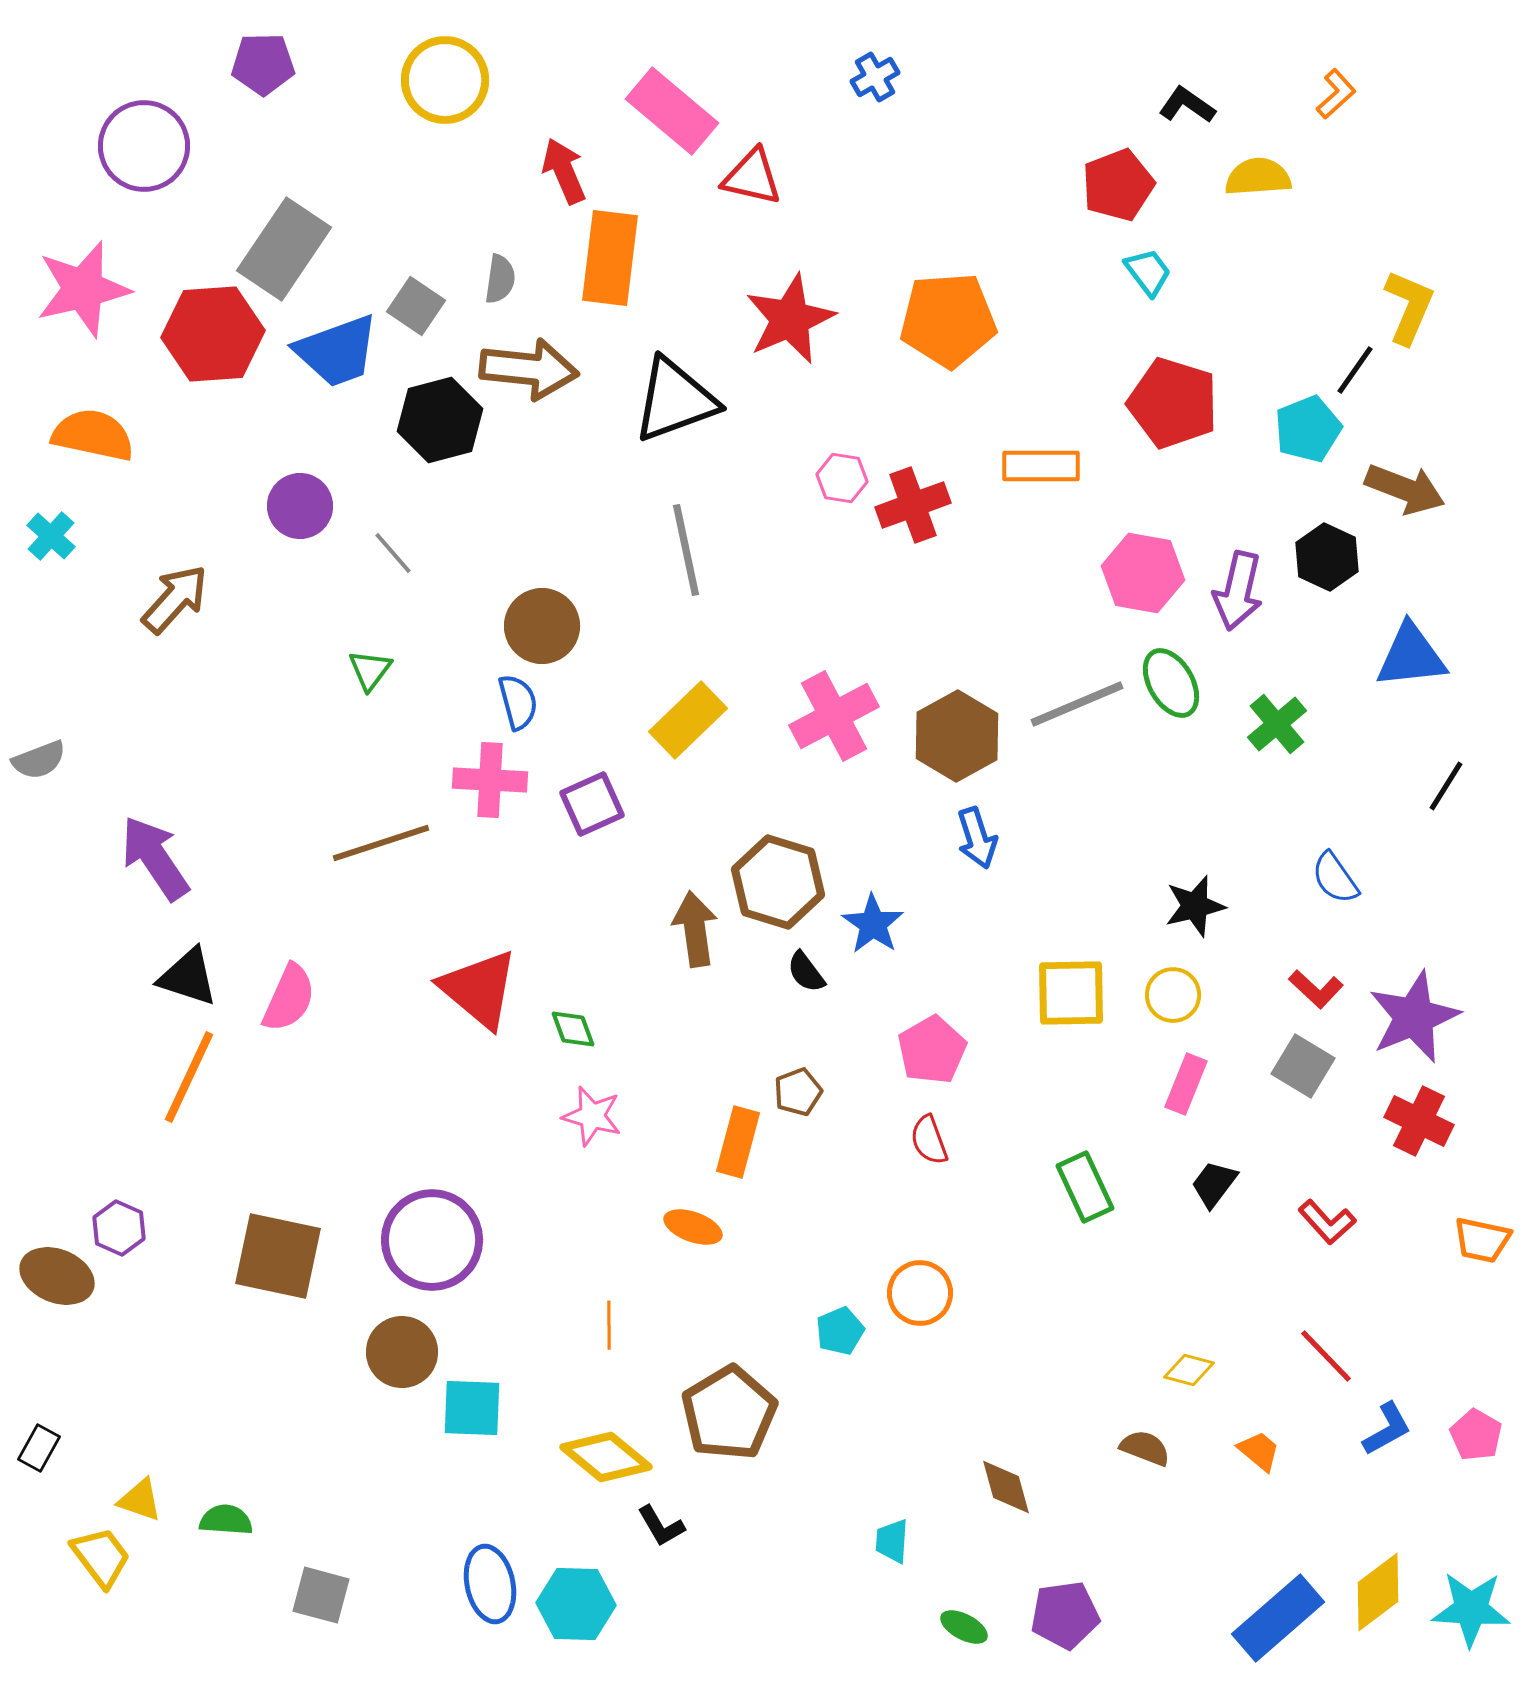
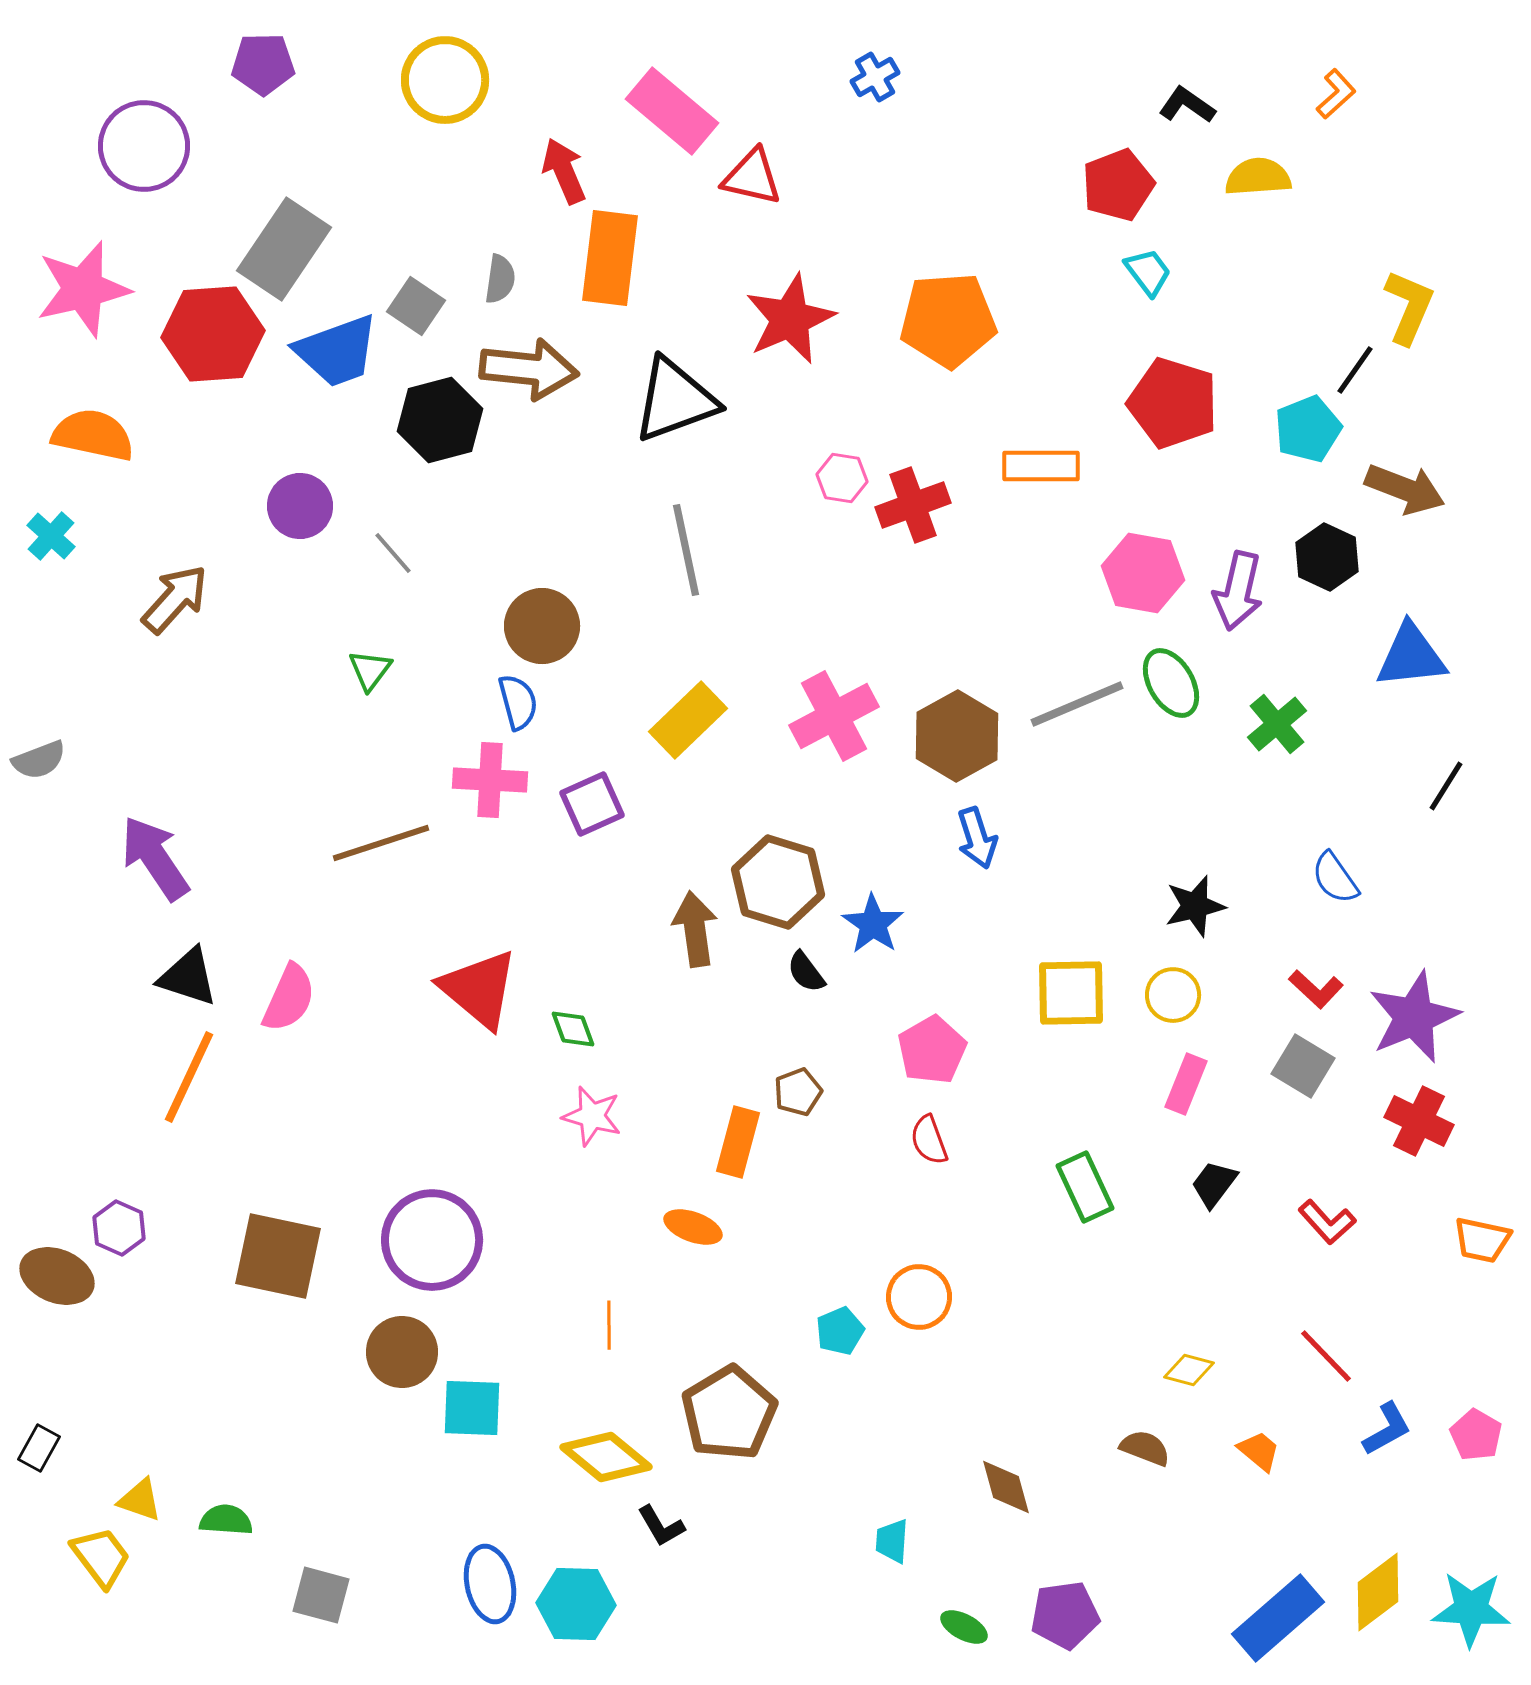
orange circle at (920, 1293): moved 1 px left, 4 px down
